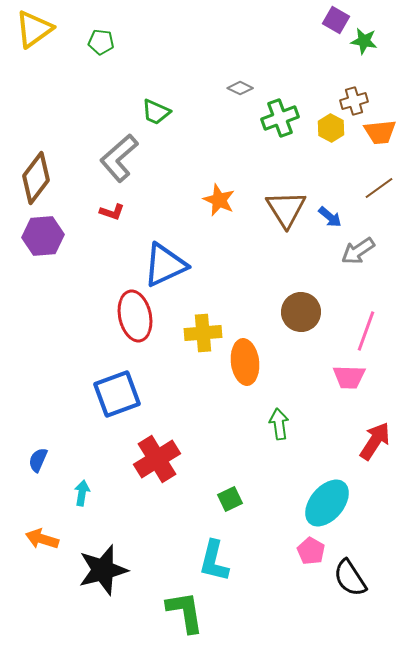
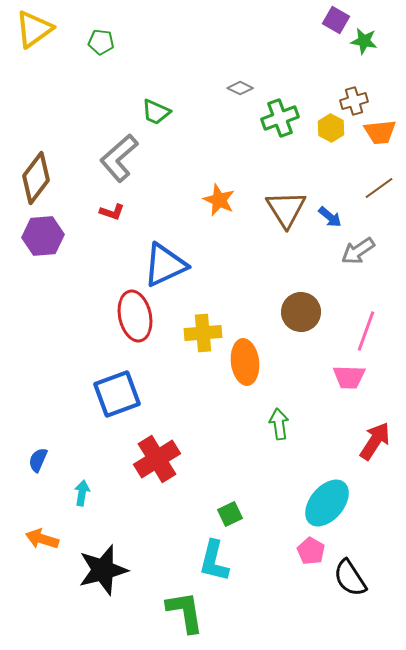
green square: moved 15 px down
